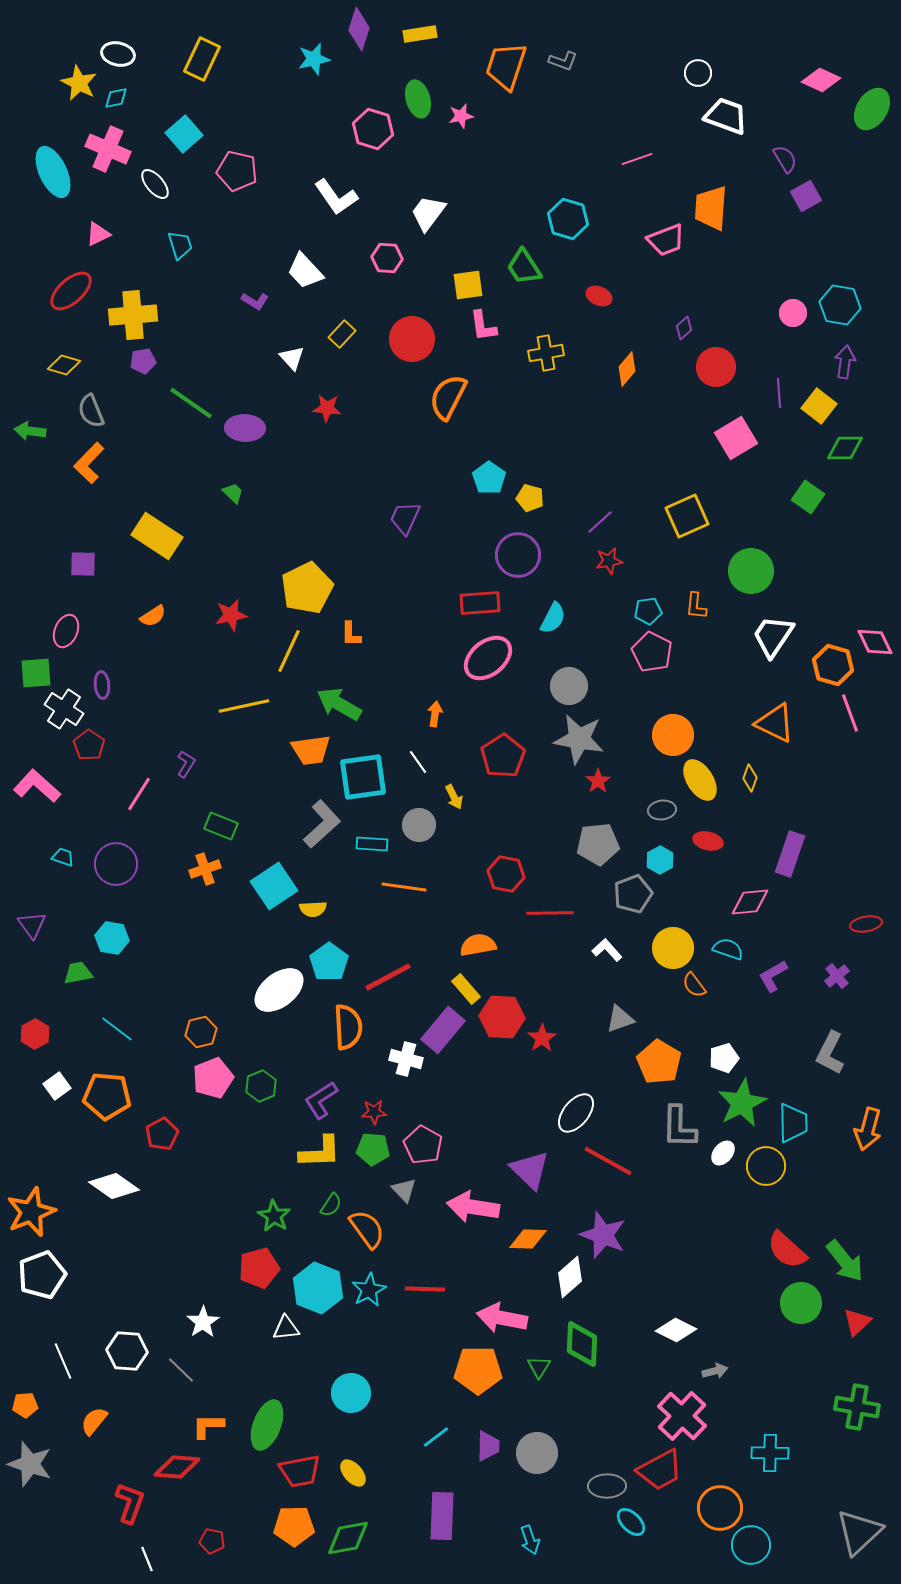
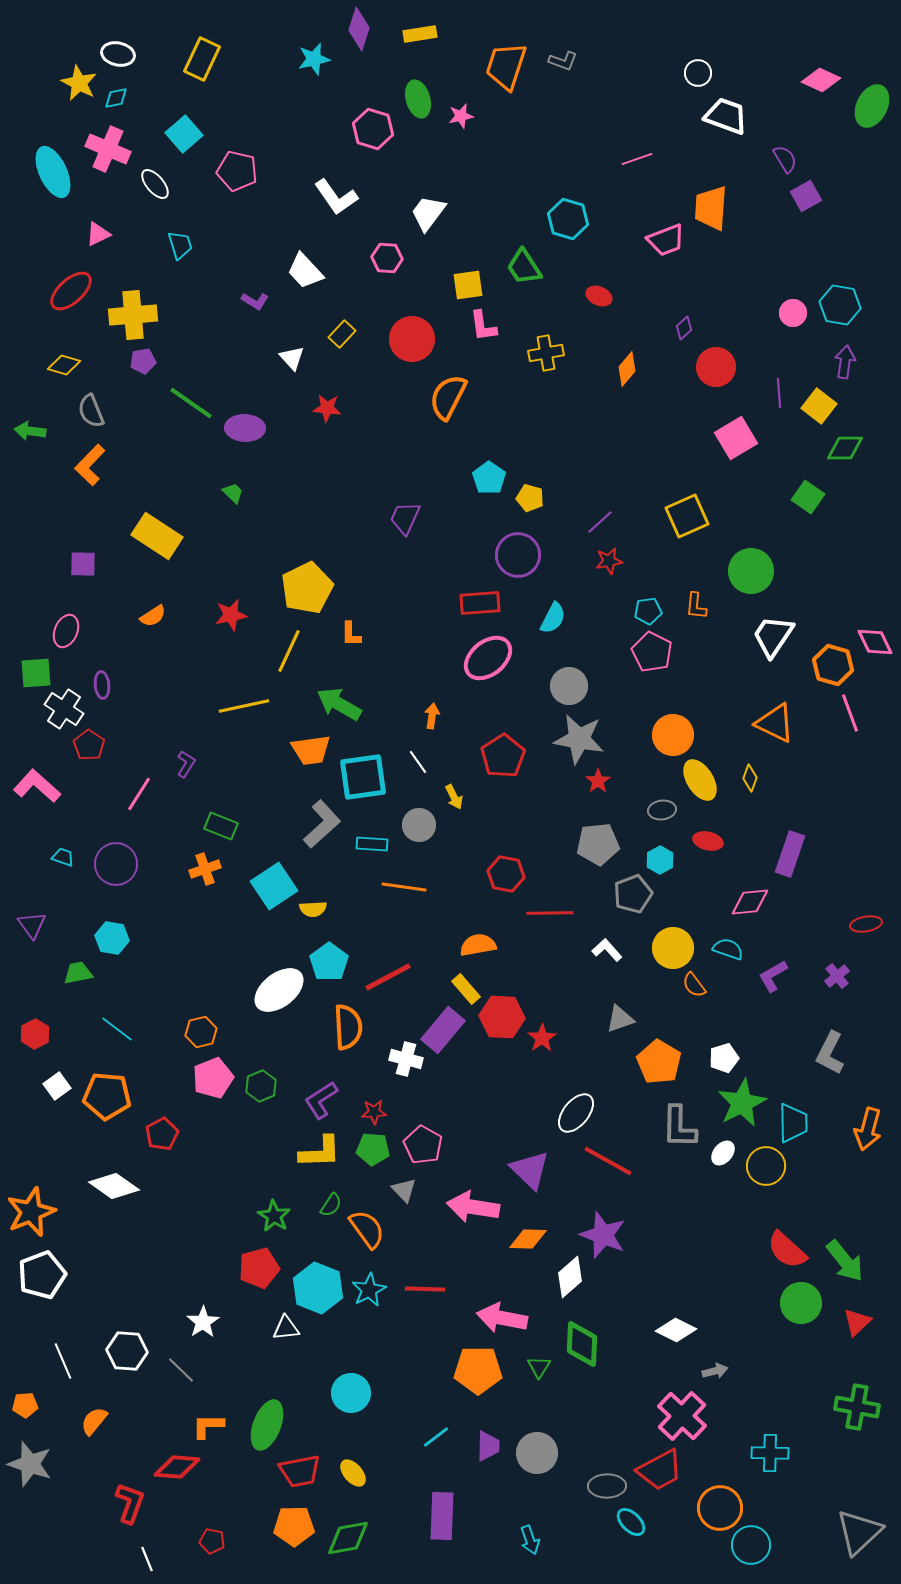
green ellipse at (872, 109): moved 3 px up; rotated 6 degrees counterclockwise
orange L-shape at (89, 463): moved 1 px right, 2 px down
orange arrow at (435, 714): moved 3 px left, 2 px down
